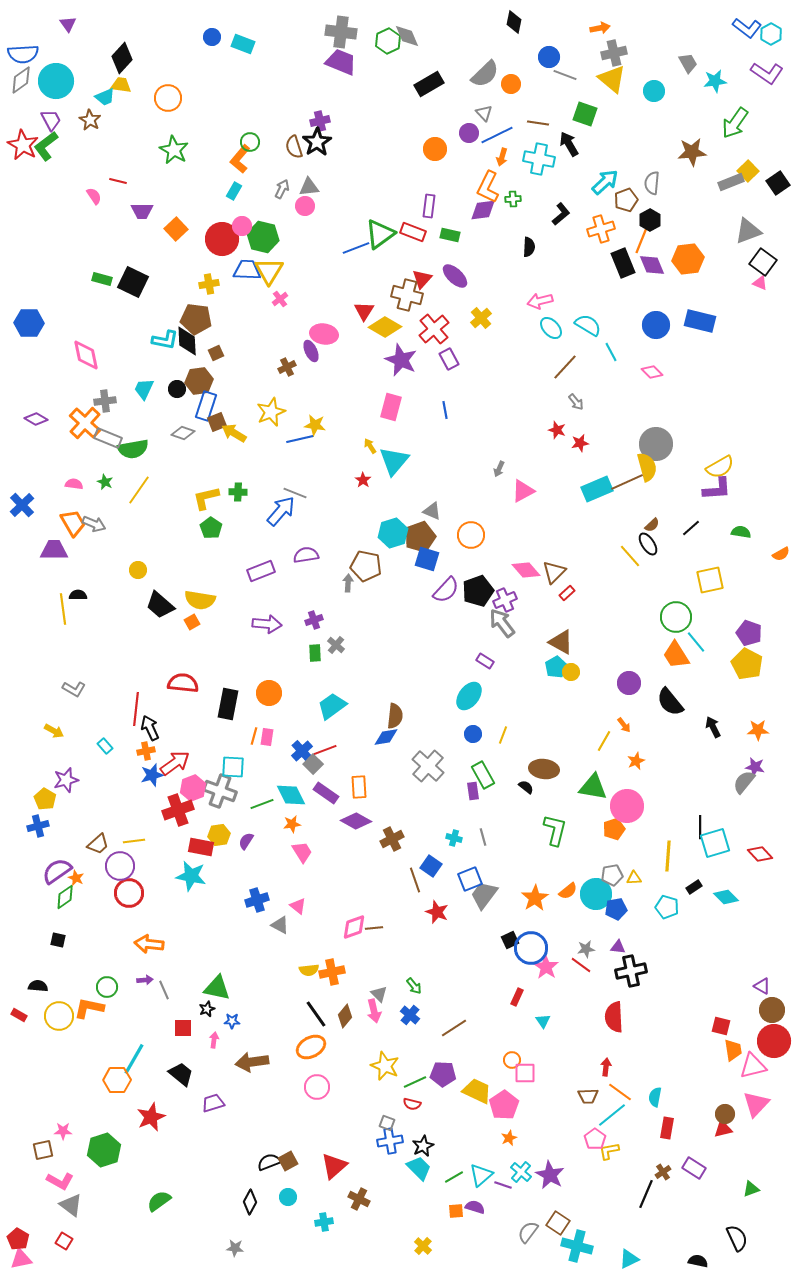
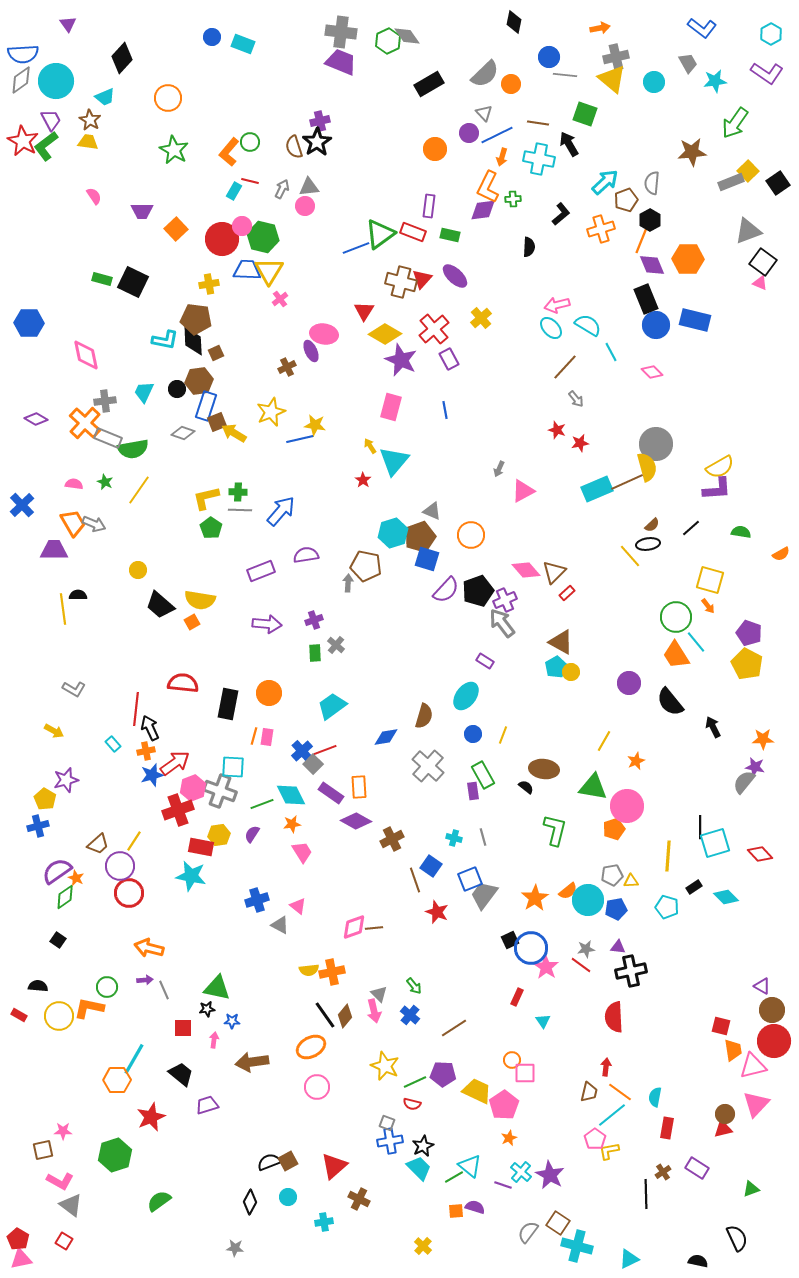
blue L-shape at (747, 28): moved 45 px left
gray diamond at (407, 36): rotated 12 degrees counterclockwise
gray cross at (614, 53): moved 2 px right, 4 px down
gray line at (565, 75): rotated 15 degrees counterclockwise
yellow trapezoid at (121, 85): moved 33 px left, 57 px down
cyan circle at (654, 91): moved 9 px up
red star at (23, 145): moved 4 px up
orange L-shape at (240, 159): moved 11 px left, 7 px up
red line at (118, 181): moved 132 px right
orange hexagon at (688, 259): rotated 8 degrees clockwise
black rectangle at (623, 263): moved 23 px right, 36 px down
brown cross at (407, 295): moved 6 px left, 13 px up
pink arrow at (540, 301): moved 17 px right, 4 px down
blue rectangle at (700, 321): moved 5 px left, 1 px up
yellow diamond at (385, 327): moved 7 px down
black diamond at (187, 341): moved 6 px right
cyan trapezoid at (144, 389): moved 3 px down
gray arrow at (576, 402): moved 3 px up
gray line at (295, 493): moved 55 px left, 17 px down; rotated 20 degrees counterclockwise
black ellipse at (648, 544): rotated 65 degrees counterclockwise
yellow square at (710, 580): rotated 28 degrees clockwise
cyan ellipse at (469, 696): moved 3 px left
brown semicircle at (395, 716): moved 29 px right; rotated 10 degrees clockwise
orange arrow at (624, 725): moved 84 px right, 119 px up
orange star at (758, 730): moved 5 px right, 9 px down
cyan rectangle at (105, 746): moved 8 px right, 2 px up
purple rectangle at (326, 793): moved 5 px right
yellow line at (134, 841): rotated 50 degrees counterclockwise
purple semicircle at (246, 841): moved 6 px right, 7 px up
yellow triangle at (634, 878): moved 3 px left, 3 px down
cyan circle at (596, 894): moved 8 px left, 6 px down
black square at (58, 940): rotated 21 degrees clockwise
orange arrow at (149, 944): moved 4 px down; rotated 8 degrees clockwise
black star at (207, 1009): rotated 14 degrees clockwise
black line at (316, 1014): moved 9 px right, 1 px down
brown trapezoid at (588, 1096): moved 1 px right, 4 px up; rotated 75 degrees counterclockwise
purple trapezoid at (213, 1103): moved 6 px left, 2 px down
green hexagon at (104, 1150): moved 11 px right, 5 px down
purple rectangle at (694, 1168): moved 3 px right
cyan triangle at (481, 1175): moved 11 px left, 9 px up; rotated 40 degrees counterclockwise
black line at (646, 1194): rotated 24 degrees counterclockwise
